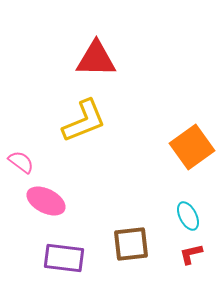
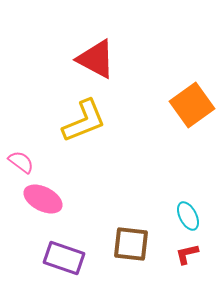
red triangle: rotated 27 degrees clockwise
orange square: moved 42 px up
pink ellipse: moved 3 px left, 2 px up
brown square: rotated 12 degrees clockwise
red L-shape: moved 4 px left
purple rectangle: rotated 12 degrees clockwise
